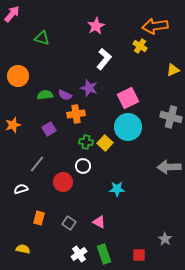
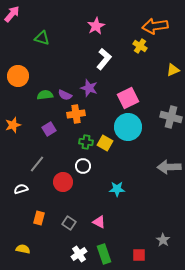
yellow square: rotated 14 degrees counterclockwise
gray star: moved 2 px left, 1 px down
